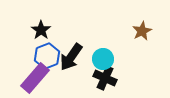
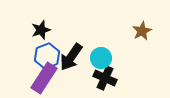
black star: rotated 18 degrees clockwise
cyan circle: moved 2 px left, 1 px up
purple rectangle: moved 9 px right; rotated 8 degrees counterclockwise
